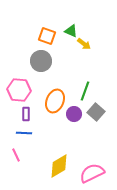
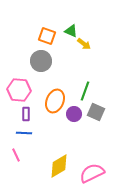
gray square: rotated 18 degrees counterclockwise
